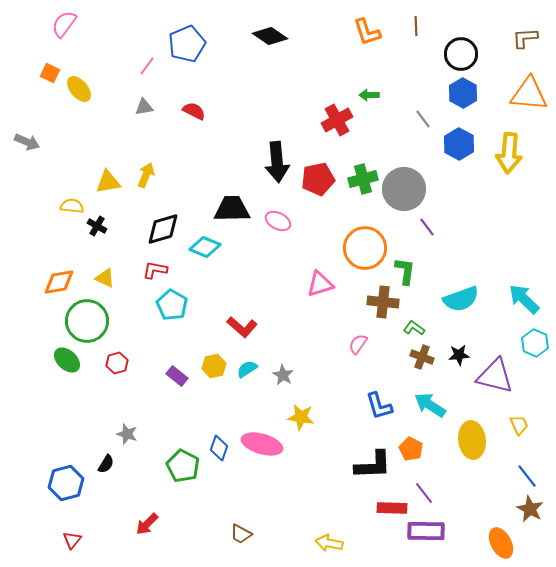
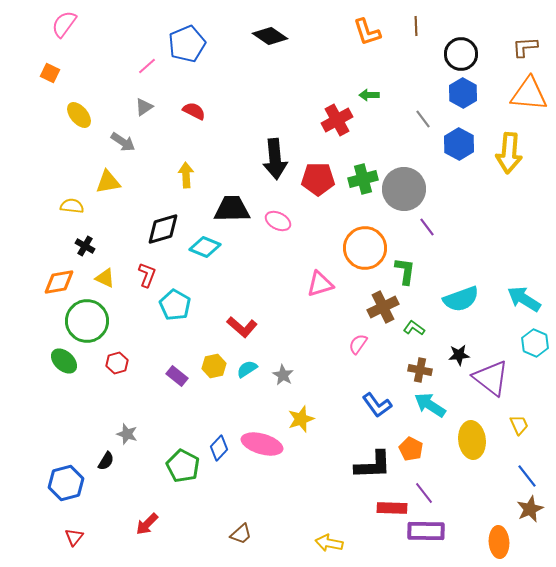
brown L-shape at (525, 38): moved 9 px down
pink line at (147, 66): rotated 12 degrees clockwise
yellow ellipse at (79, 89): moved 26 px down
gray triangle at (144, 107): rotated 24 degrees counterclockwise
gray arrow at (27, 142): moved 96 px right; rotated 10 degrees clockwise
black arrow at (277, 162): moved 2 px left, 3 px up
yellow arrow at (146, 175): moved 40 px right; rotated 25 degrees counterclockwise
red pentagon at (318, 179): rotated 12 degrees clockwise
black cross at (97, 226): moved 12 px left, 20 px down
red L-shape at (155, 270): moved 8 px left, 5 px down; rotated 100 degrees clockwise
cyan arrow at (524, 299): rotated 12 degrees counterclockwise
brown cross at (383, 302): moved 5 px down; rotated 32 degrees counterclockwise
cyan pentagon at (172, 305): moved 3 px right
brown cross at (422, 357): moved 2 px left, 13 px down; rotated 10 degrees counterclockwise
green ellipse at (67, 360): moved 3 px left, 1 px down
purple triangle at (495, 376): moved 4 px left, 2 px down; rotated 24 degrees clockwise
blue L-shape at (379, 406): moved 2 px left, 1 px up; rotated 20 degrees counterclockwise
yellow star at (301, 417): moved 2 px down; rotated 28 degrees counterclockwise
blue diamond at (219, 448): rotated 25 degrees clockwise
black semicircle at (106, 464): moved 3 px up
brown star at (530, 509): rotated 20 degrees clockwise
brown trapezoid at (241, 534): rotated 70 degrees counterclockwise
red triangle at (72, 540): moved 2 px right, 3 px up
orange ellipse at (501, 543): moved 2 px left, 1 px up; rotated 24 degrees clockwise
